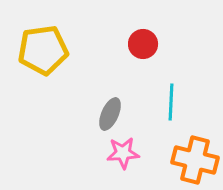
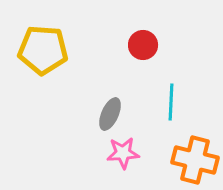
red circle: moved 1 px down
yellow pentagon: rotated 12 degrees clockwise
